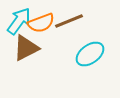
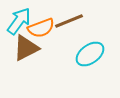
orange semicircle: moved 5 px down
